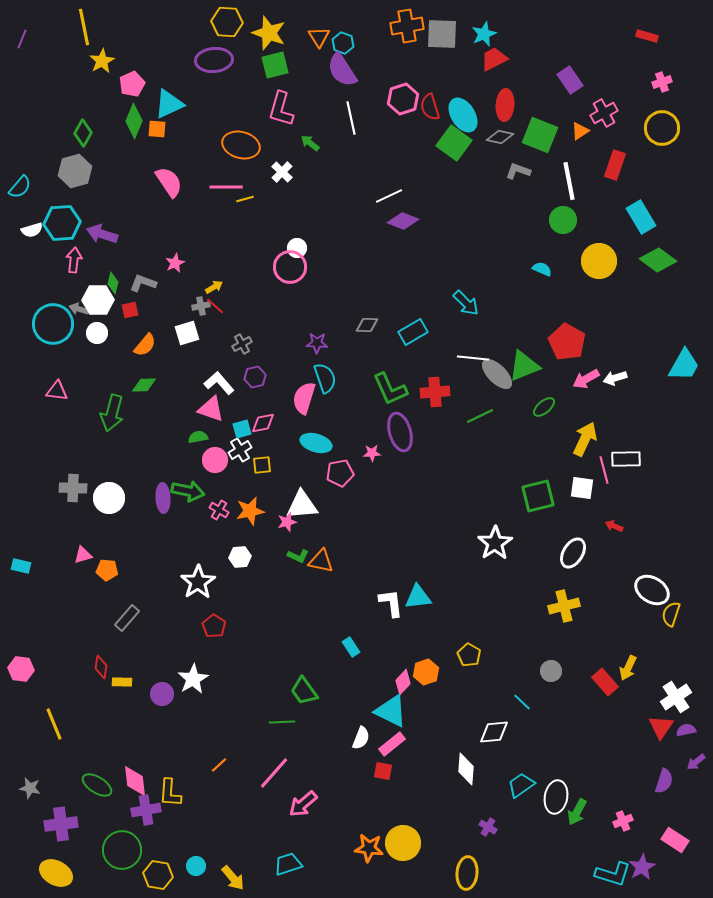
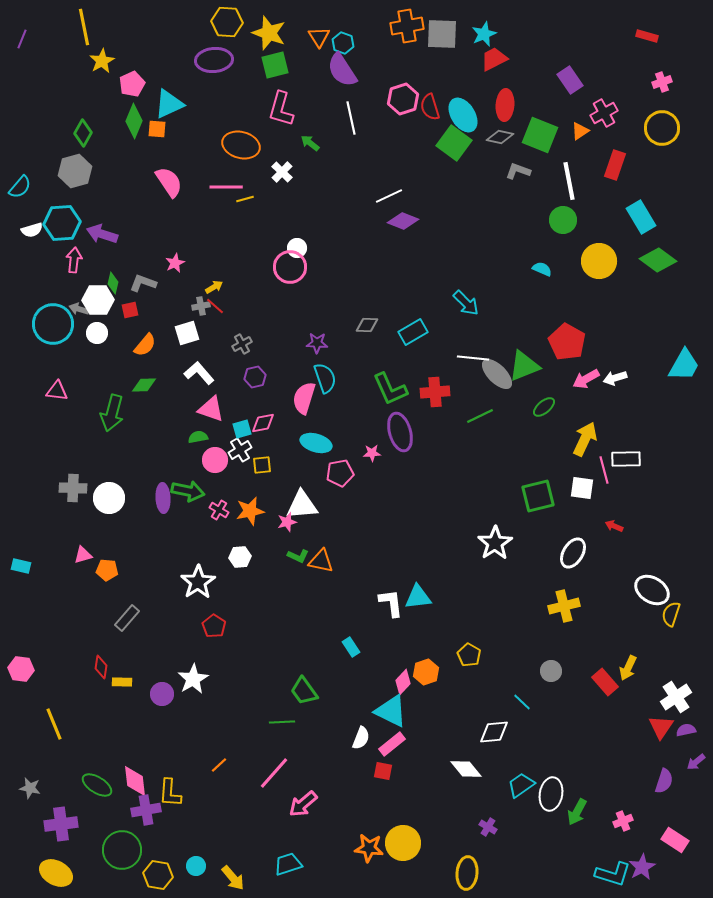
white L-shape at (219, 383): moved 20 px left, 10 px up
white diamond at (466, 769): rotated 44 degrees counterclockwise
white ellipse at (556, 797): moved 5 px left, 3 px up
